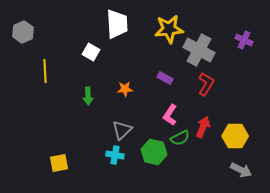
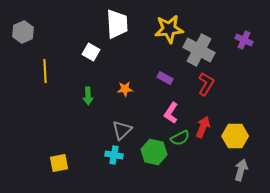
pink L-shape: moved 1 px right, 2 px up
cyan cross: moved 1 px left
gray arrow: rotated 100 degrees counterclockwise
